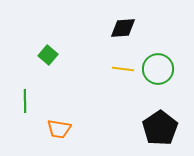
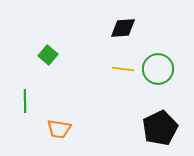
black pentagon: rotated 8 degrees clockwise
